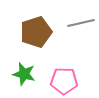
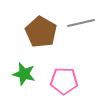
brown pentagon: moved 5 px right; rotated 24 degrees counterclockwise
